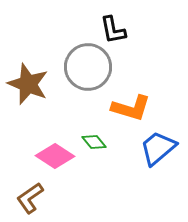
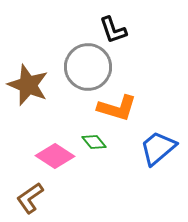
black L-shape: rotated 8 degrees counterclockwise
brown star: moved 1 px down
orange L-shape: moved 14 px left
